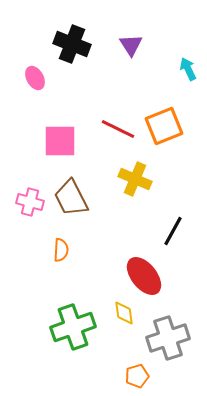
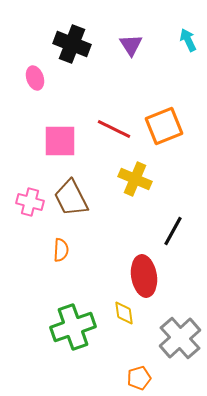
cyan arrow: moved 29 px up
pink ellipse: rotated 10 degrees clockwise
red line: moved 4 px left
red ellipse: rotated 30 degrees clockwise
gray cross: moved 12 px right; rotated 24 degrees counterclockwise
orange pentagon: moved 2 px right, 2 px down
